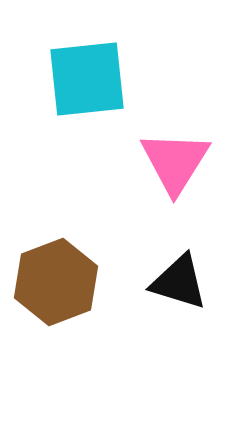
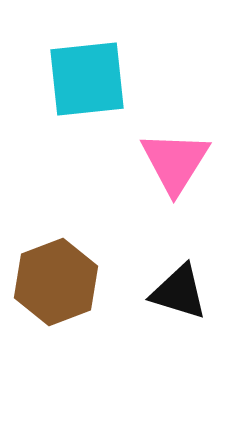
black triangle: moved 10 px down
